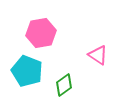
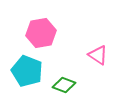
green diamond: rotated 55 degrees clockwise
